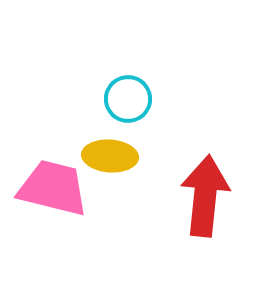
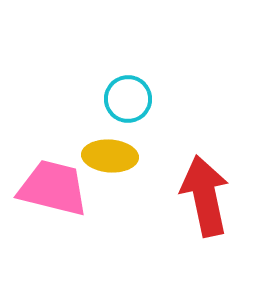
red arrow: rotated 18 degrees counterclockwise
